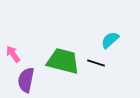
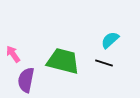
black line: moved 8 px right
